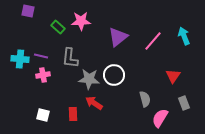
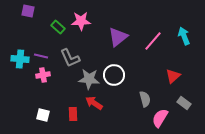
gray L-shape: rotated 30 degrees counterclockwise
red triangle: rotated 14 degrees clockwise
gray rectangle: rotated 32 degrees counterclockwise
